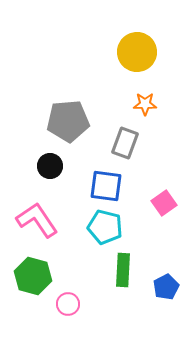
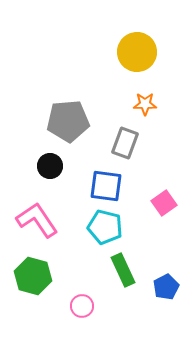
green rectangle: rotated 28 degrees counterclockwise
pink circle: moved 14 px right, 2 px down
